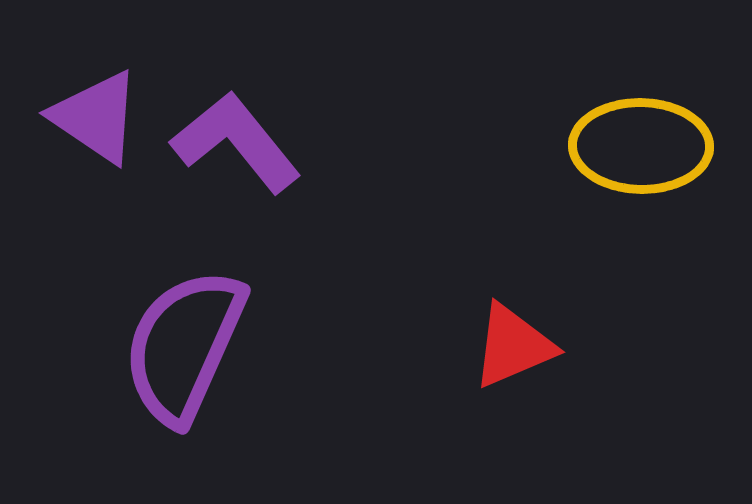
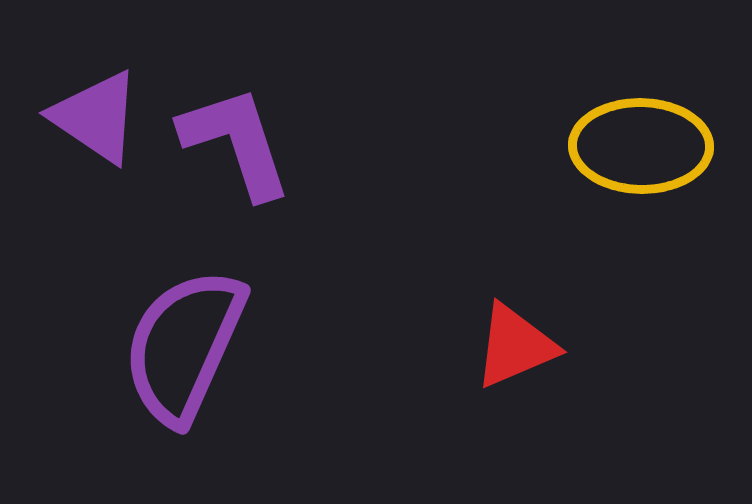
purple L-shape: rotated 21 degrees clockwise
red triangle: moved 2 px right
